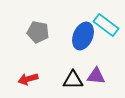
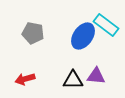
gray pentagon: moved 5 px left, 1 px down
blue ellipse: rotated 12 degrees clockwise
red arrow: moved 3 px left
